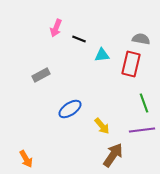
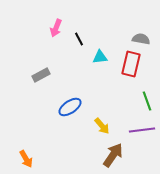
black line: rotated 40 degrees clockwise
cyan triangle: moved 2 px left, 2 px down
green line: moved 3 px right, 2 px up
blue ellipse: moved 2 px up
